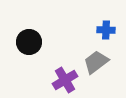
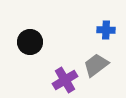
black circle: moved 1 px right
gray trapezoid: moved 3 px down
